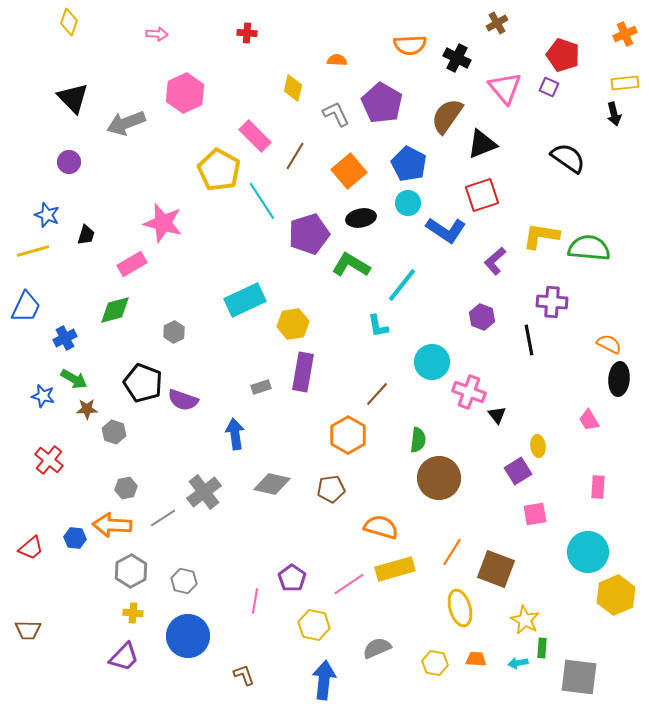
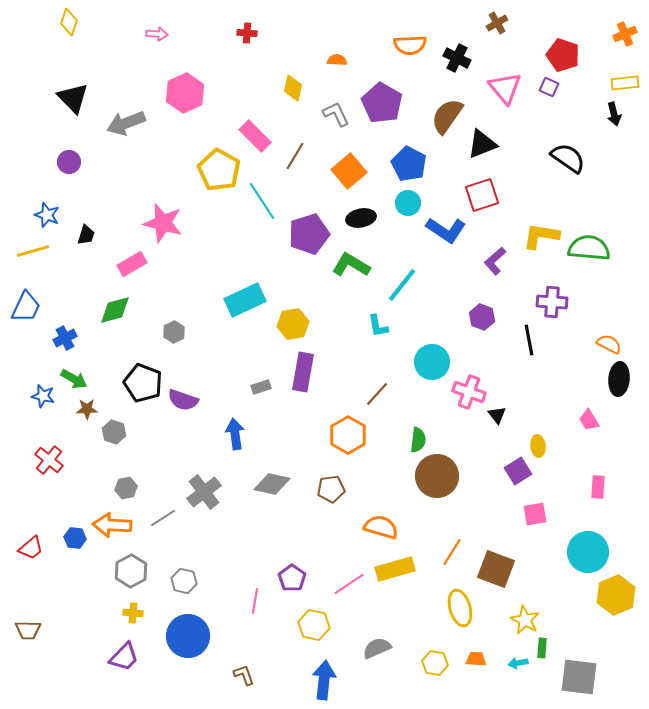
brown circle at (439, 478): moved 2 px left, 2 px up
